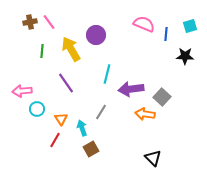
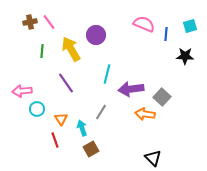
red line: rotated 49 degrees counterclockwise
